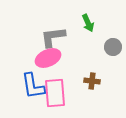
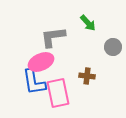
green arrow: rotated 18 degrees counterclockwise
pink ellipse: moved 7 px left, 4 px down
brown cross: moved 5 px left, 5 px up
blue L-shape: moved 1 px right, 4 px up
pink rectangle: moved 3 px right; rotated 8 degrees counterclockwise
